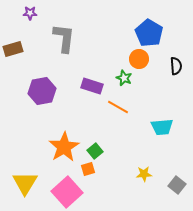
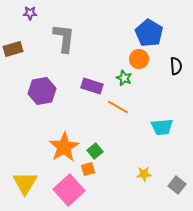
pink square: moved 2 px right, 2 px up
